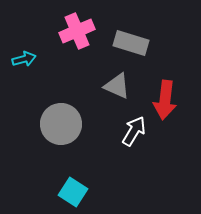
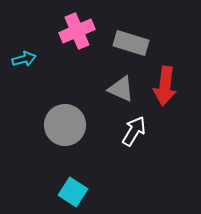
gray triangle: moved 4 px right, 3 px down
red arrow: moved 14 px up
gray circle: moved 4 px right, 1 px down
